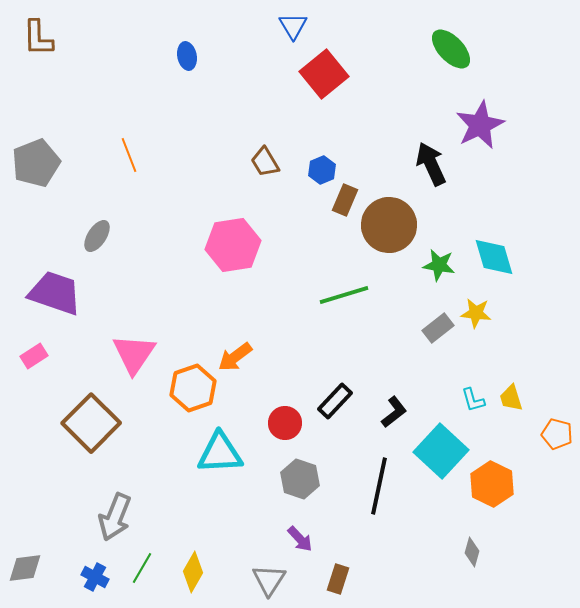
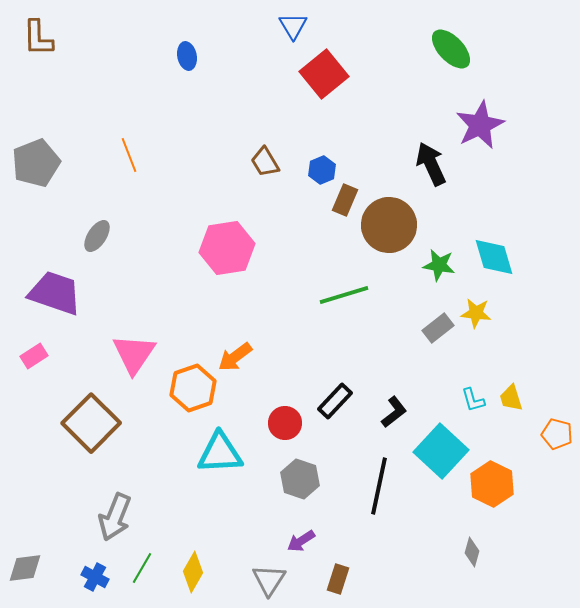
pink hexagon at (233, 245): moved 6 px left, 3 px down
purple arrow at (300, 539): moved 1 px right, 2 px down; rotated 100 degrees clockwise
